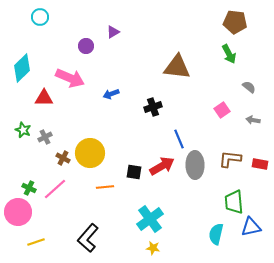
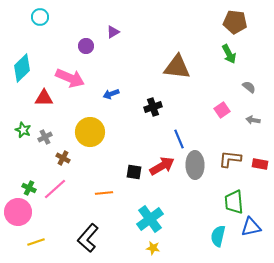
yellow circle: moved 21 px up
orange line: moved 1 px left, 6 px down
cyan semicircle: moved 2 px right, 2 px down
